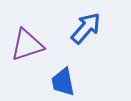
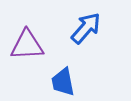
purple triangle: rotated 15 degrees clockwise
